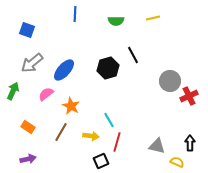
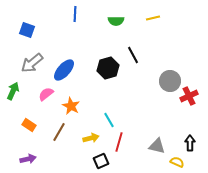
orange rectangle: moved 1 px right, 2 px up
brown line: moved 2 px left
yellow arrow: moved 2 px down; rotated 21 degrees counterclockwise
red line: moved 2 px right
